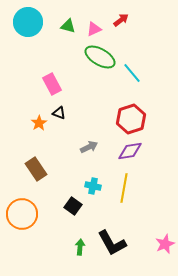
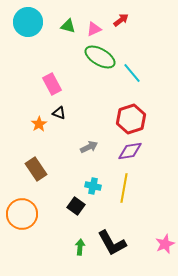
orange star: moved 1 px down
black square: moved 3 px right
